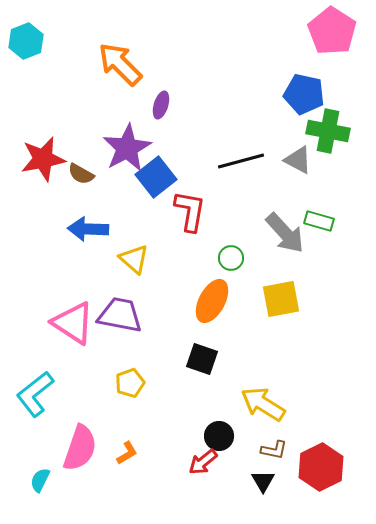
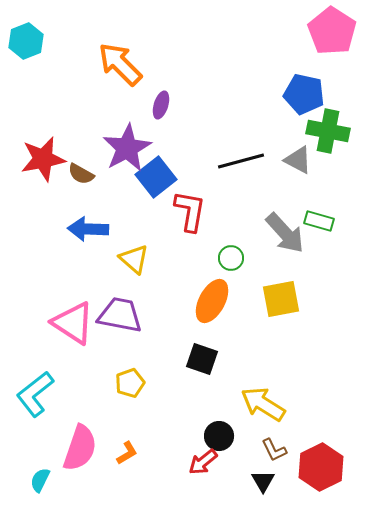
brown L-shape: rotated 52 degrees clockwise
